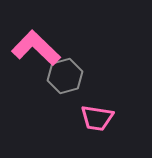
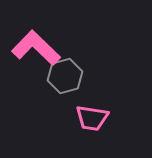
pink trapezoid: moved 5 px left
